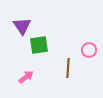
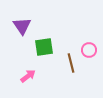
green square: moved 5 px right, 2 px down
brown line: moved 3 px right, 5 px up; rotated 18 degrees counterclockwise
pink arrow: moved 2 px right, 1 px up
